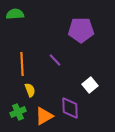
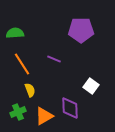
green semicircle: moved 19 px down
purple line: moved 1 px left, 1 px up; rotated 24 degrees counterclockwise
orange line: rotated 30 degrees counterclockwise
white square: moved 1 px right, 1 px down; rotated 14 degrees counterclockwise
